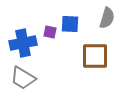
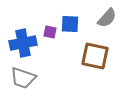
gray semicircle: rotated 25 degrees clockwise
brown square: rotated 12 degrees clockwise
gray trapezoid: rotated 12 degrees counterclockwise
